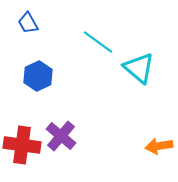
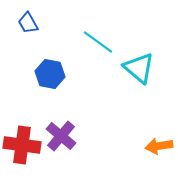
blue hexagon: moved 12 px right, 2 px up; rotated 24 degrees counterclockwise
